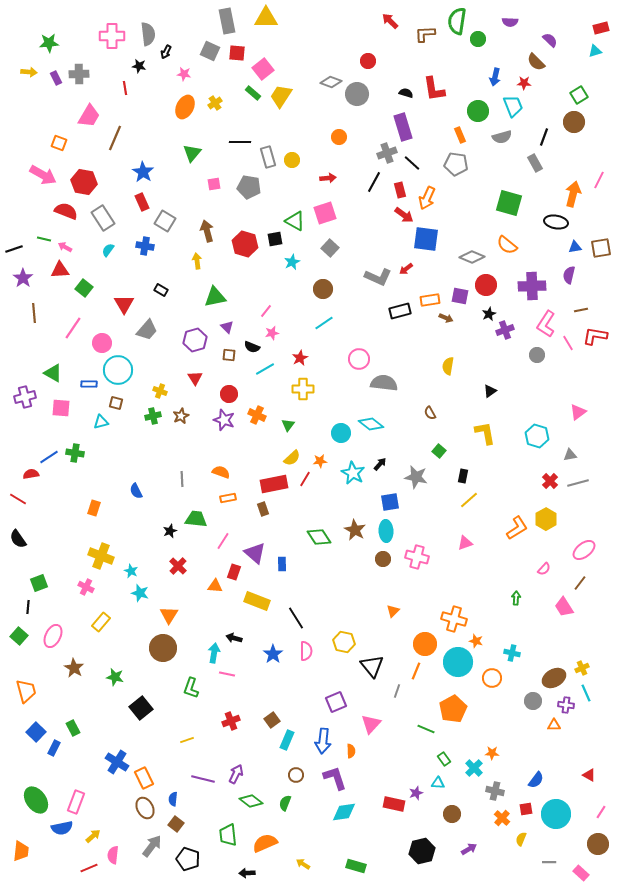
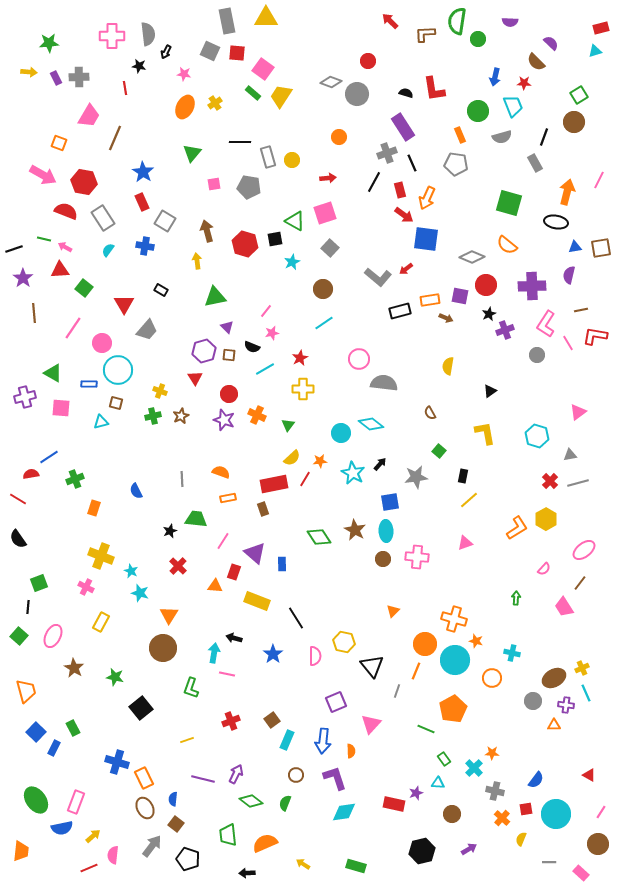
purple semicircle at (550, 40): moved 1 px right, 3 px down
pink square at (263, 69): rotated 15 degrees counterclockwise
gray cross at (79, 74): moved 3 px down
purple rectangle at (403, 127): rotated 16 degrees counterclockwise
black line at (412, 163): rotated 24 degrees clockwise
orange arrow at (573, 194): moved 6 px left, 2 px up
gray L-shape at (378, 277): rotated 16 degrees clockwise
purple hexagon at (195, 340): moved 9 px right, 11 px down
green cross at (75, 453): moved 26 px down; rotated 30 degrees counterclockwise
gray star at (416, 477): rotated 20 degrees counterclockwise
pink cross at (417, 557): rotated 10 degrees counterclockwise
yellow rectangle at (101, 622): rotated 12 degrees counterclockwise
pink semicircle at (306, 651): moved 9 px right, 5 px down
cyan circle at (458, 662): moved 3 px left, 2 px up
blue cross at (117, 762): rotated 15 degrees counterclockwise
